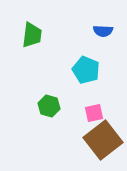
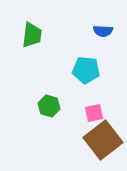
cyan pentagon: rotated 16 degrees counterclockwise
